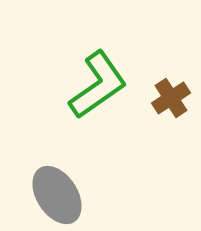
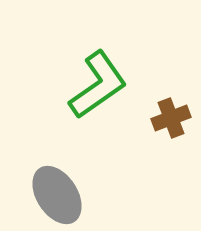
brown cross: moved 20 px down; rotated 12 degrees clockwise
